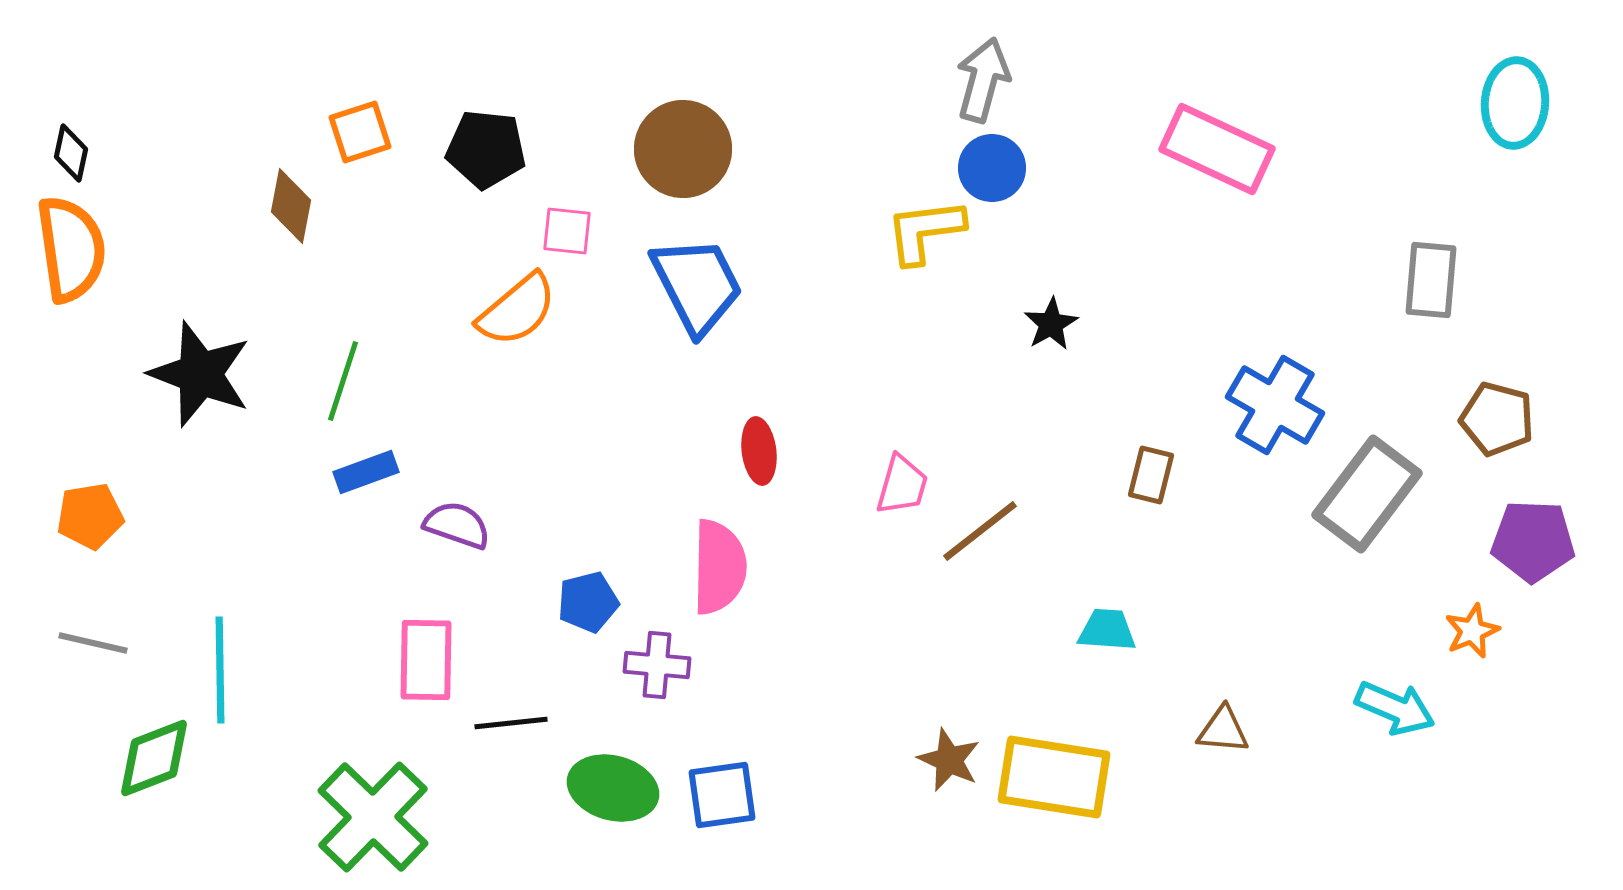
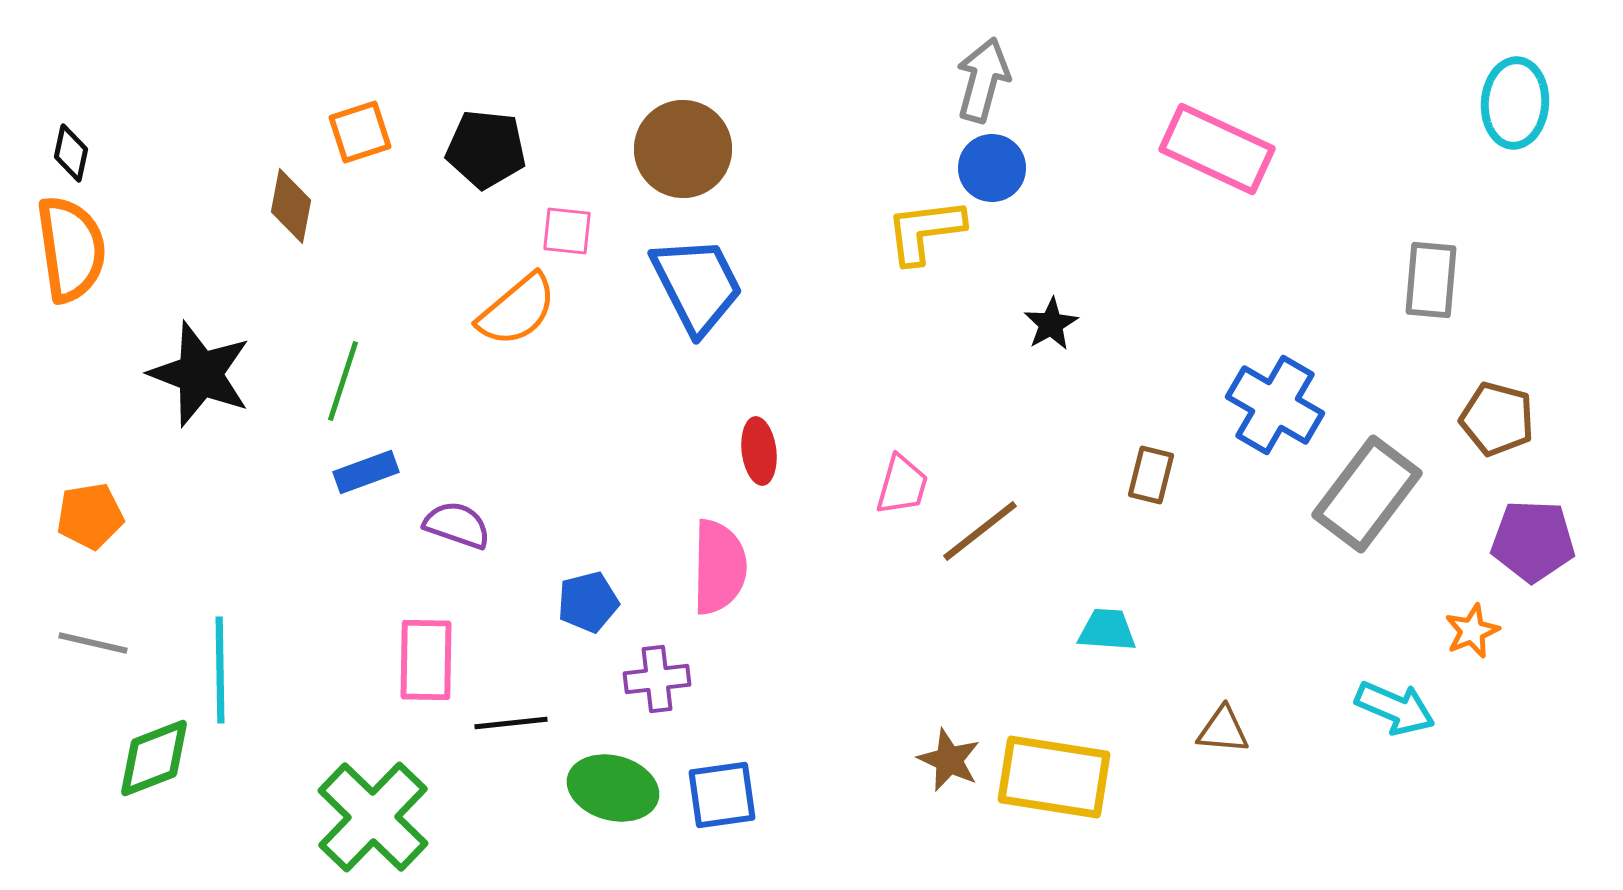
purple cross at (657, 665): moved 14 px down; rotated 12 degrees counterclockwise
